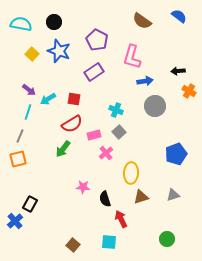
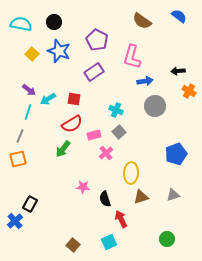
cyan square: rotated 28 degrees counterclockwise
